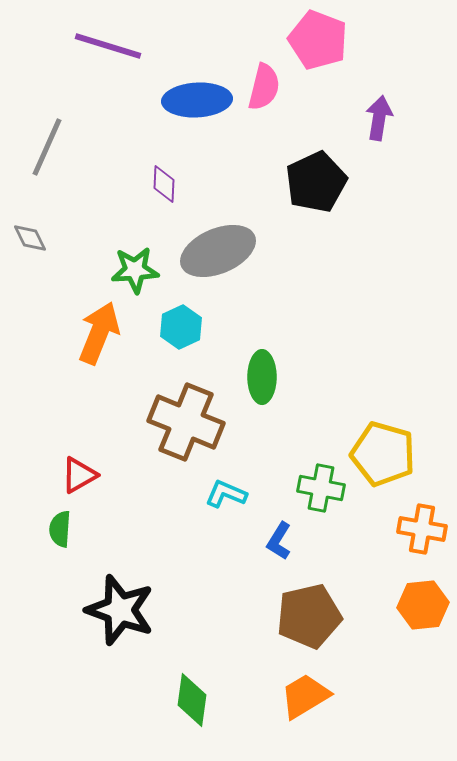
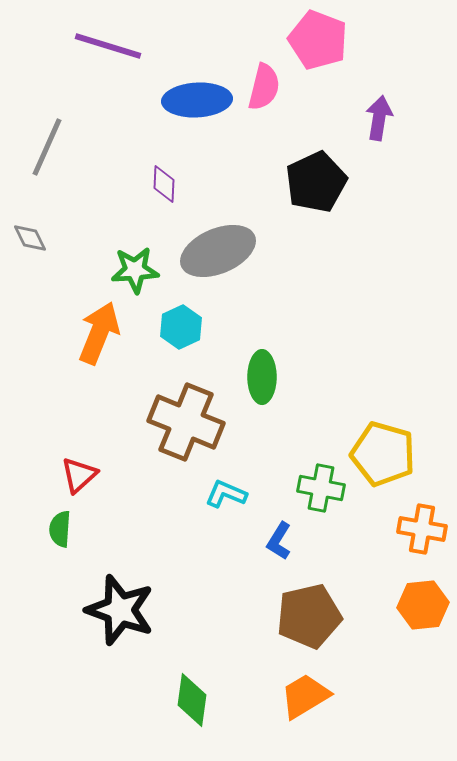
red triangle: rotated 12 degrees counterclockwise
